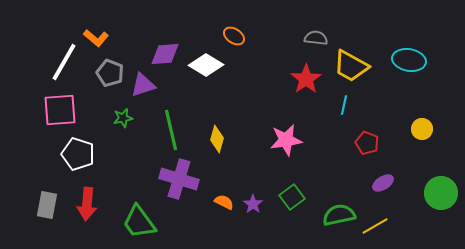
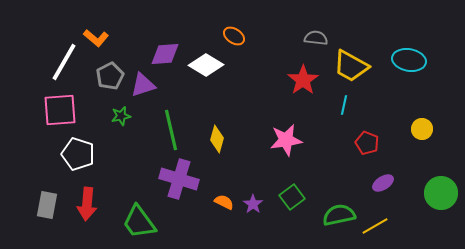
gray pentagon: moved 3 px down; rotated 24 degrees clockwise
red star: moved 3 px left, 1 px down
green star: moved 2 px left, 2 px up
